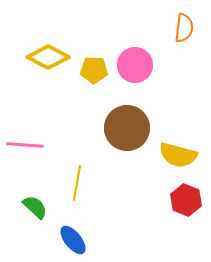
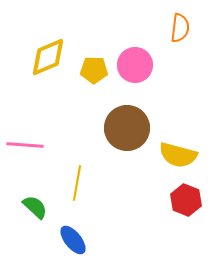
orange semicircle: moved 4 px left
yellow diamond: rotated 51 degrees counterclockwise
